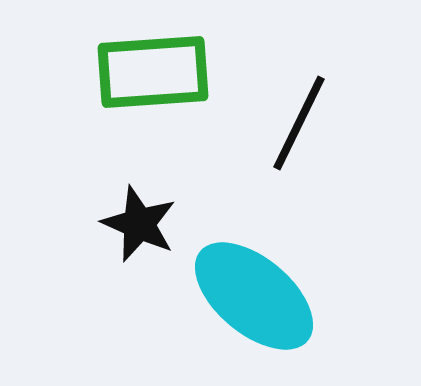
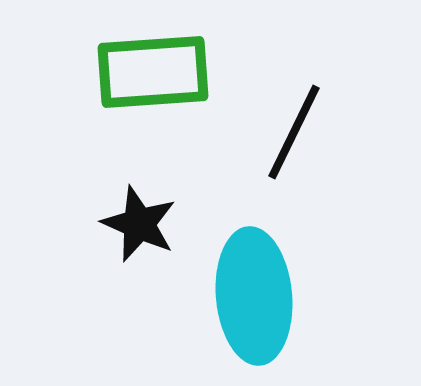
black line: moved 5 px left, 9 px down
cyan ellipse: rotated 45 degrees clockwise
